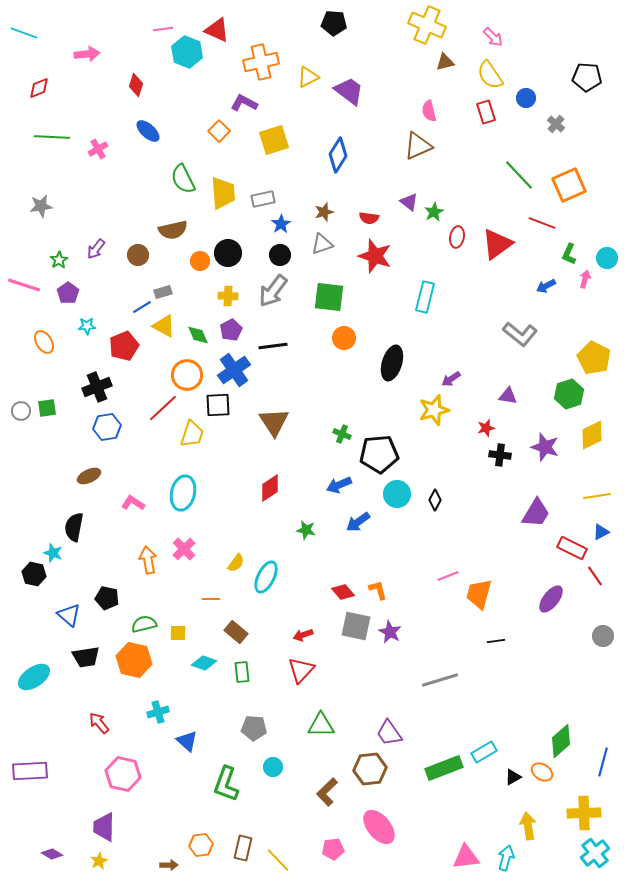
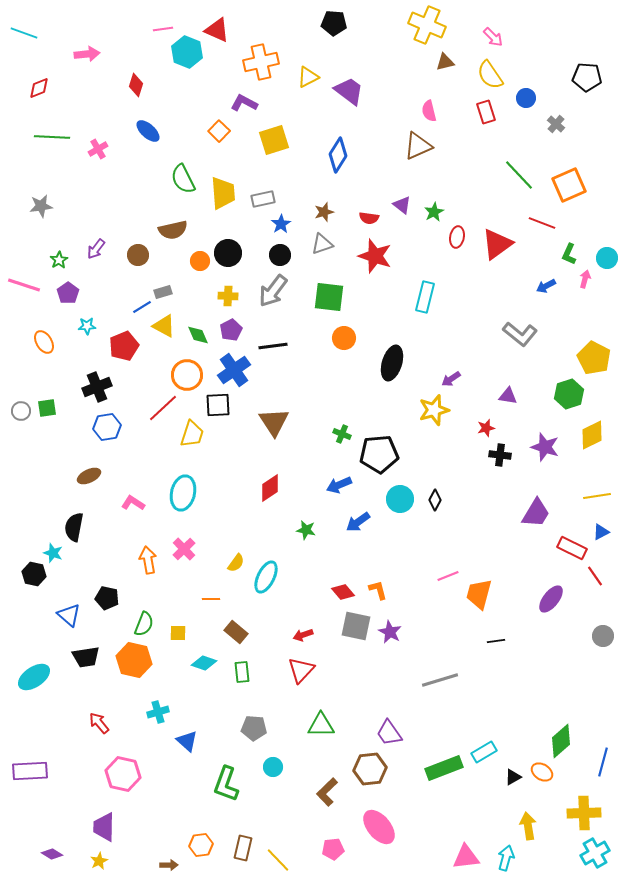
purple triangle at (409, 202): moved 7 px left, 3 px down
cyan circle at (397, 494): moved 3 px right, 5 px down
green semicircle at (144, 624): rotated 125 degrees clockwise
cyan cross at (595, 853): rotated 8 degrees clockwise
